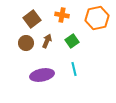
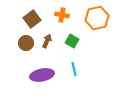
green square: rotated 24 degrees counterclockwise
